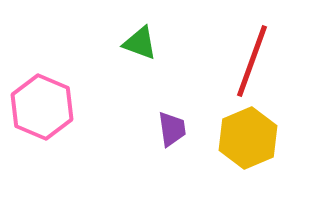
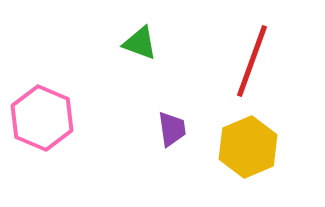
pink hexagon: moved 11 px down
yellow hexagon: moved 9 px down
